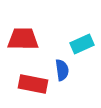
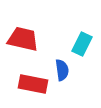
red trapezoid: rotated 12 degrees clockwise
cyan rectangle: rotated 40 degrees counterclockwise
